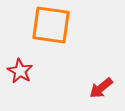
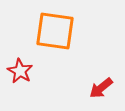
orange square: moved 4 px right, 6 px down
